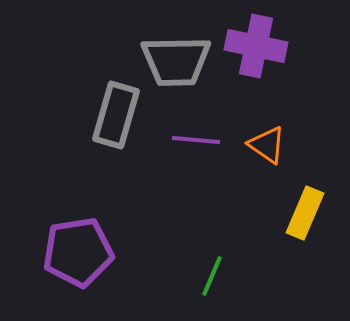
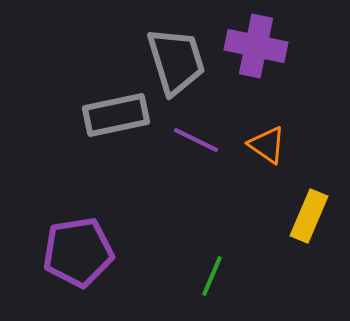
gray trapezoid: rotated 106 degrees counterclockwise
gray rectangle: rotated 62 degrees clockwise
purple line: rotated 21 degrees clockwise
yellow rectangle: moved 4 px right, 3 px down
